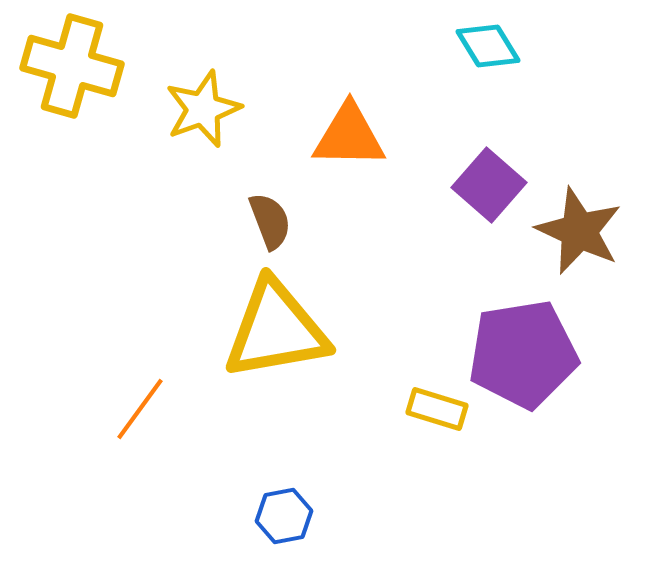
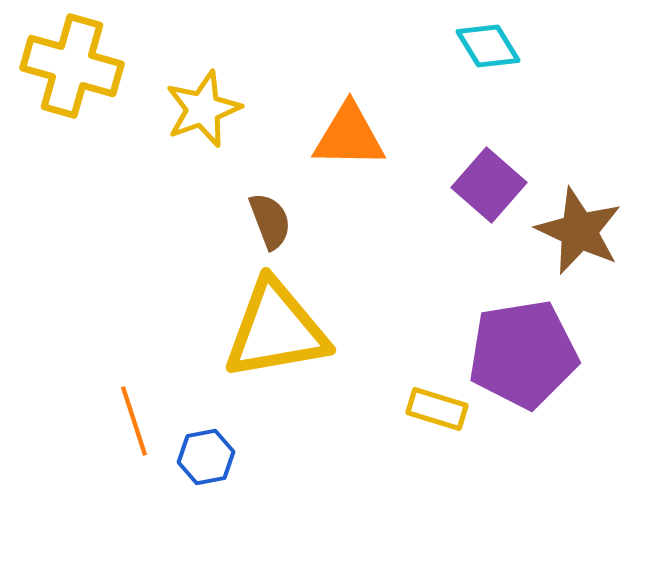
orange line: moved 6 px left, 12 px down; rotated 54 degrees counterclockwise
blue hexagon: moved 78 px left, 59 px up
